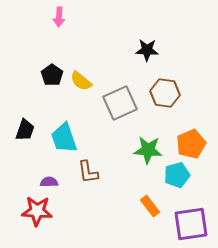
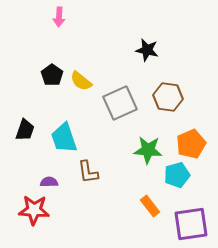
black star: rotated 10 degrees clockwise
brown hexagon: moved 3 px right, 4 px down
red star: moved 3 px left, 1 px up
